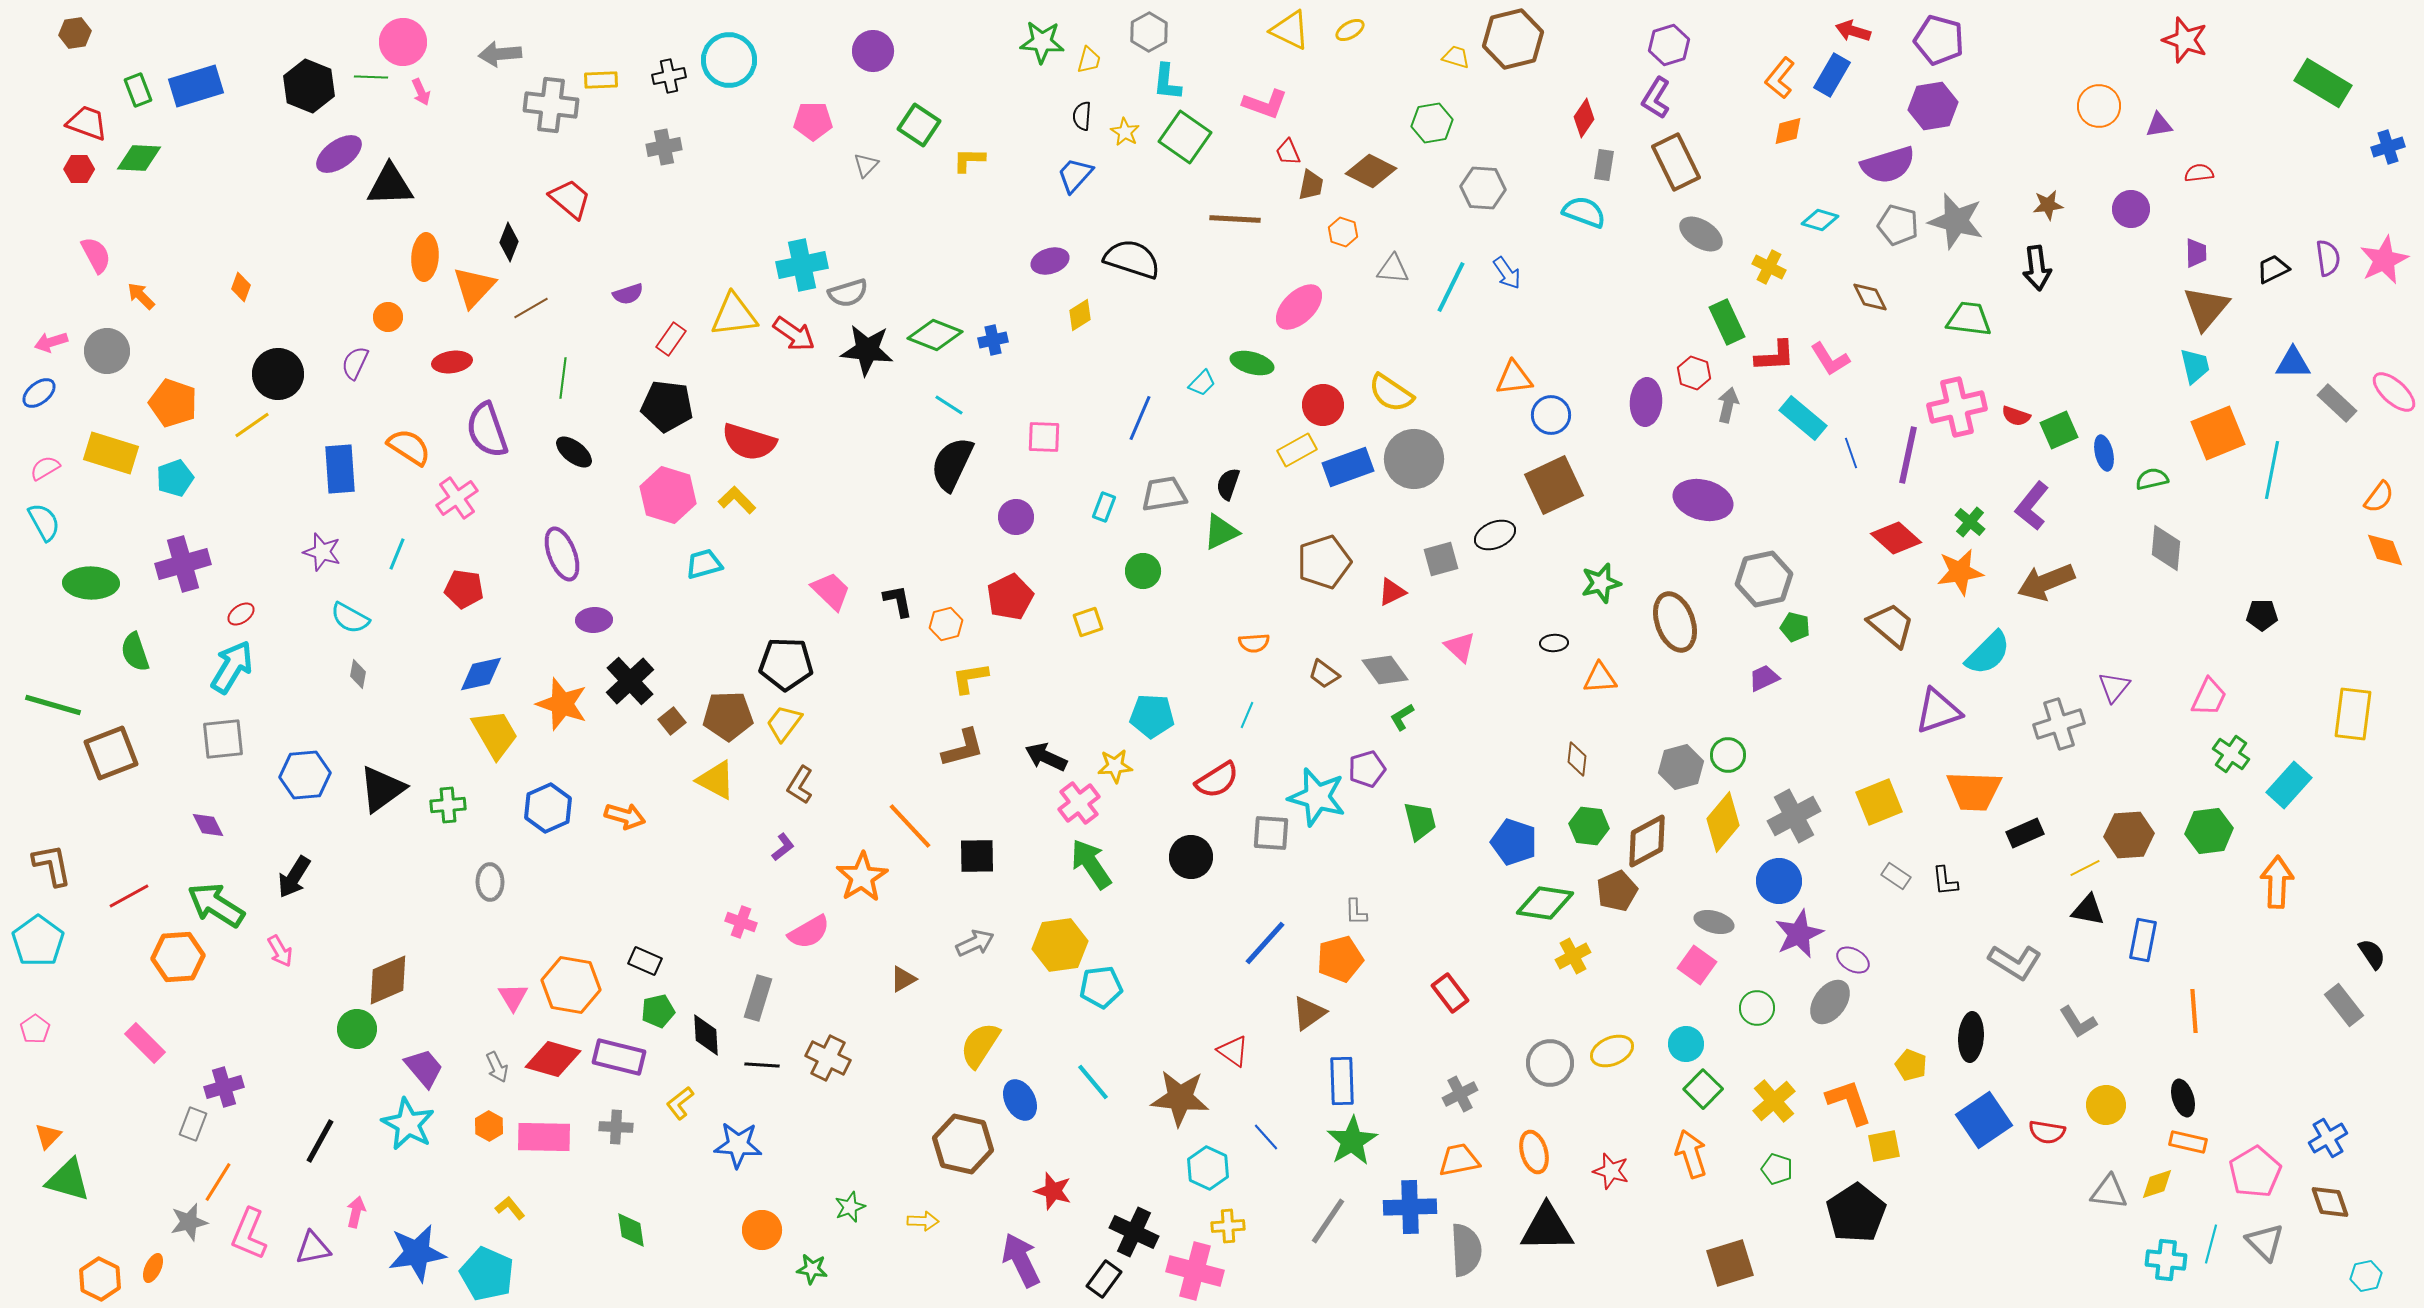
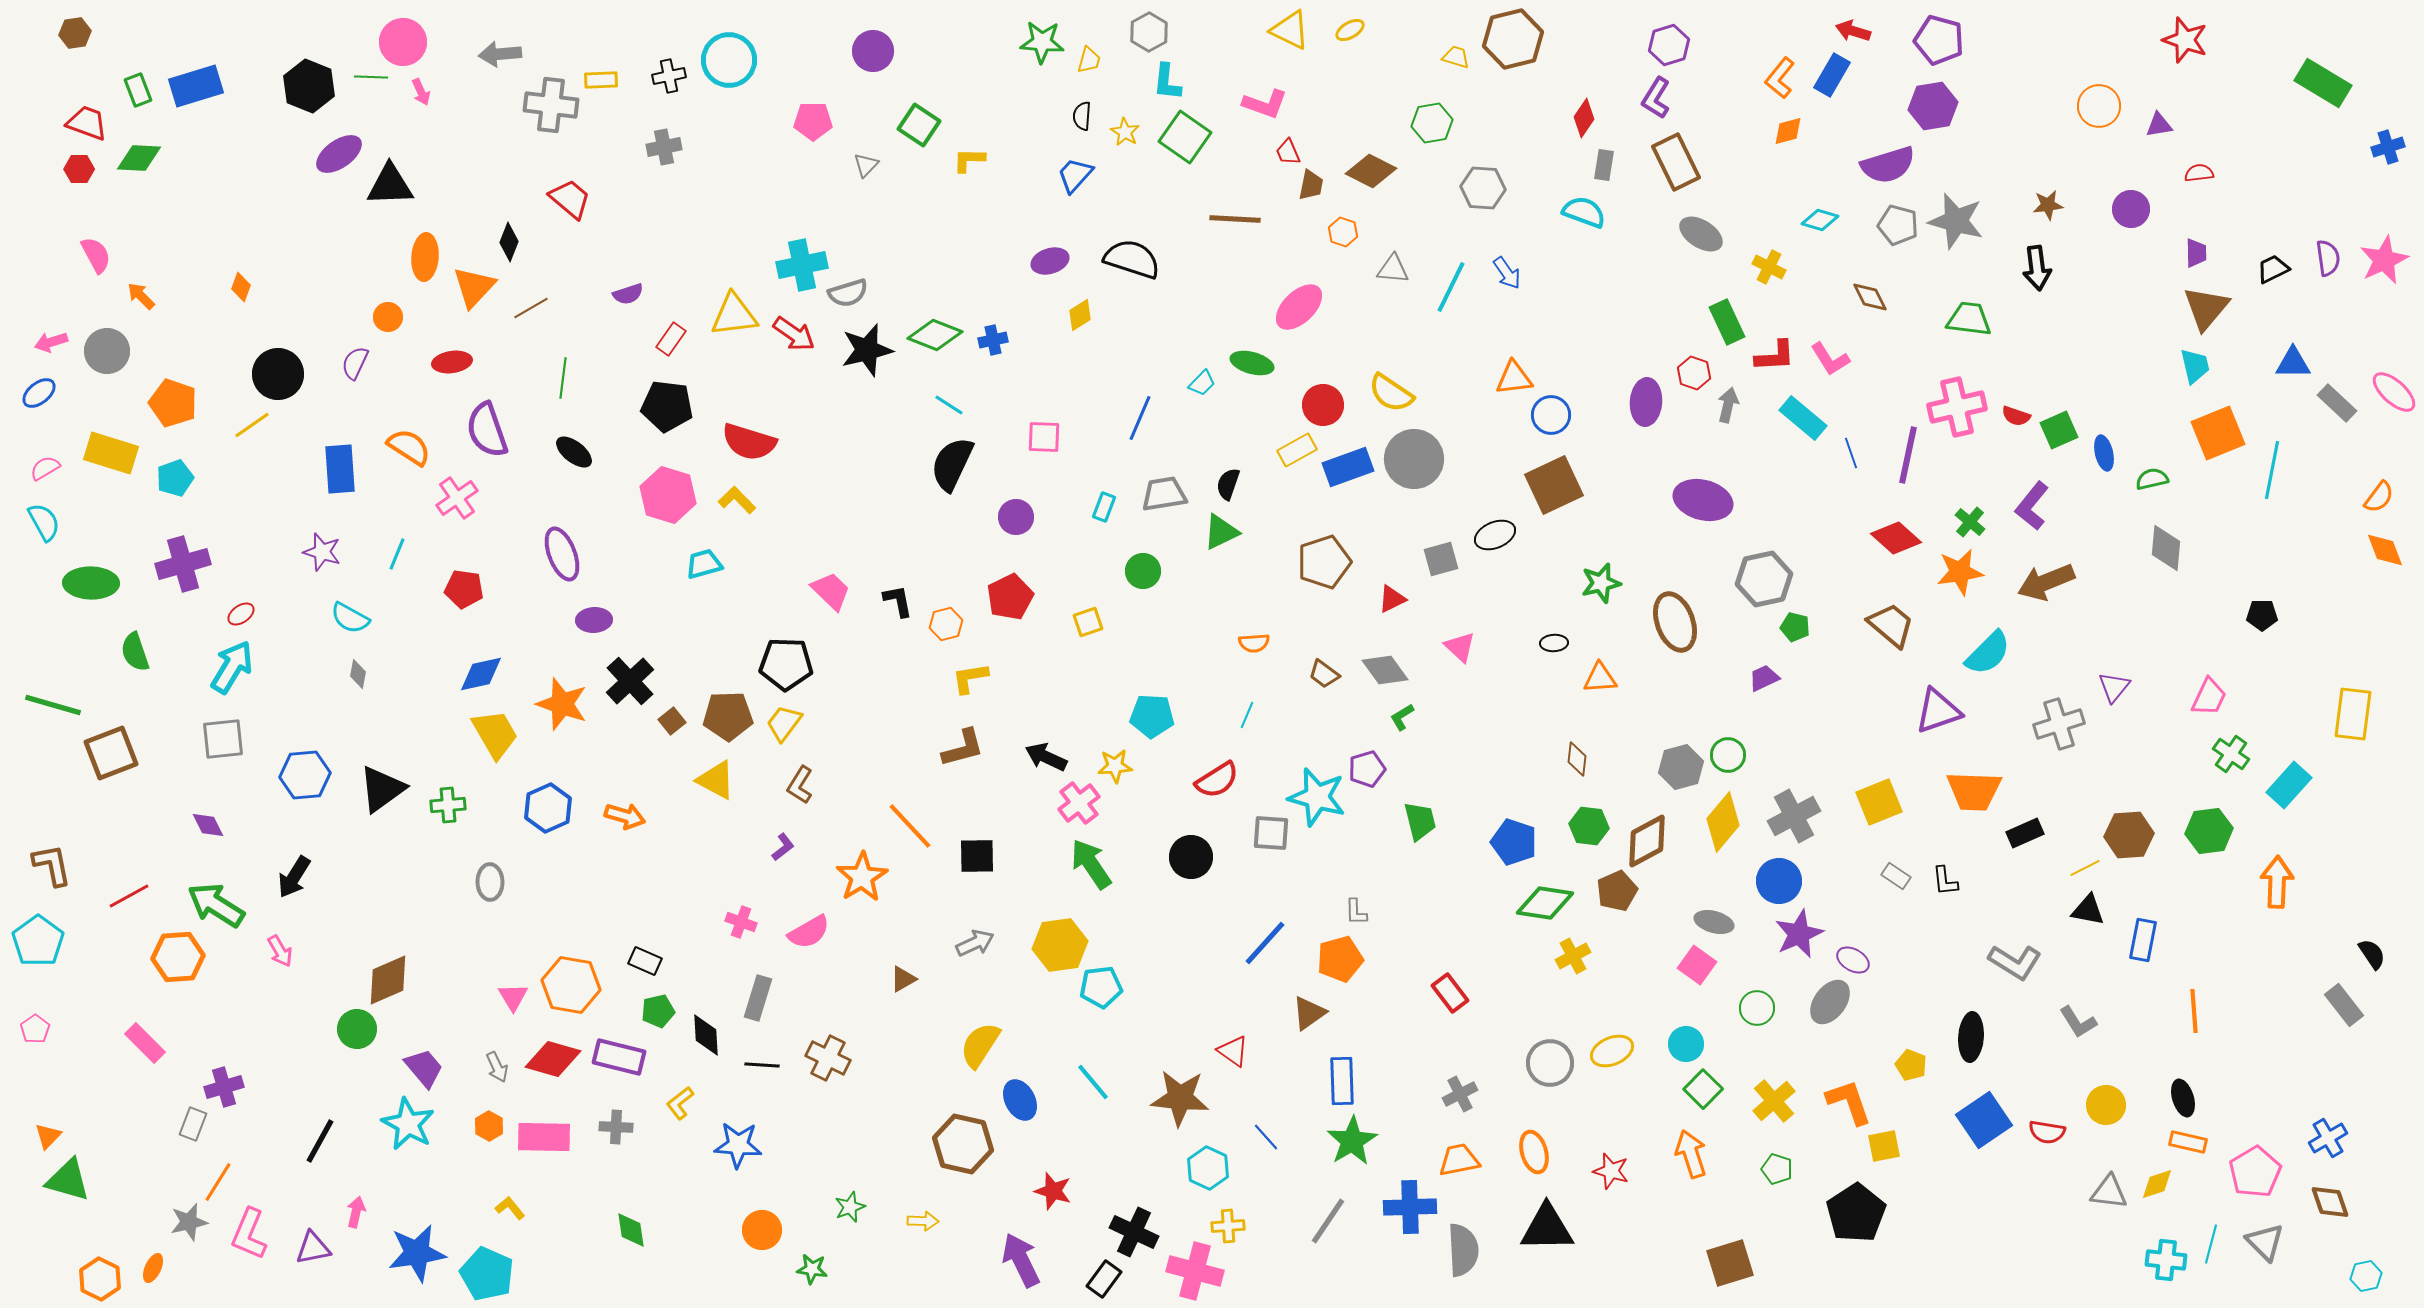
black star at (867, 350): rotated 20 degrees counterclockwise
red triangle at (1392, 592): moved 7 px down
gray semicircle at (1466, 1250): moved 3 px left
